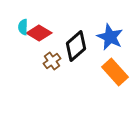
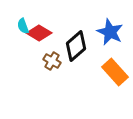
cyan semicircle: moved 1 px up; rotated 21 degrees counterclockwise
blue star: moved 5 px up
brown cross: rotated 24 degrees counterclockwise
